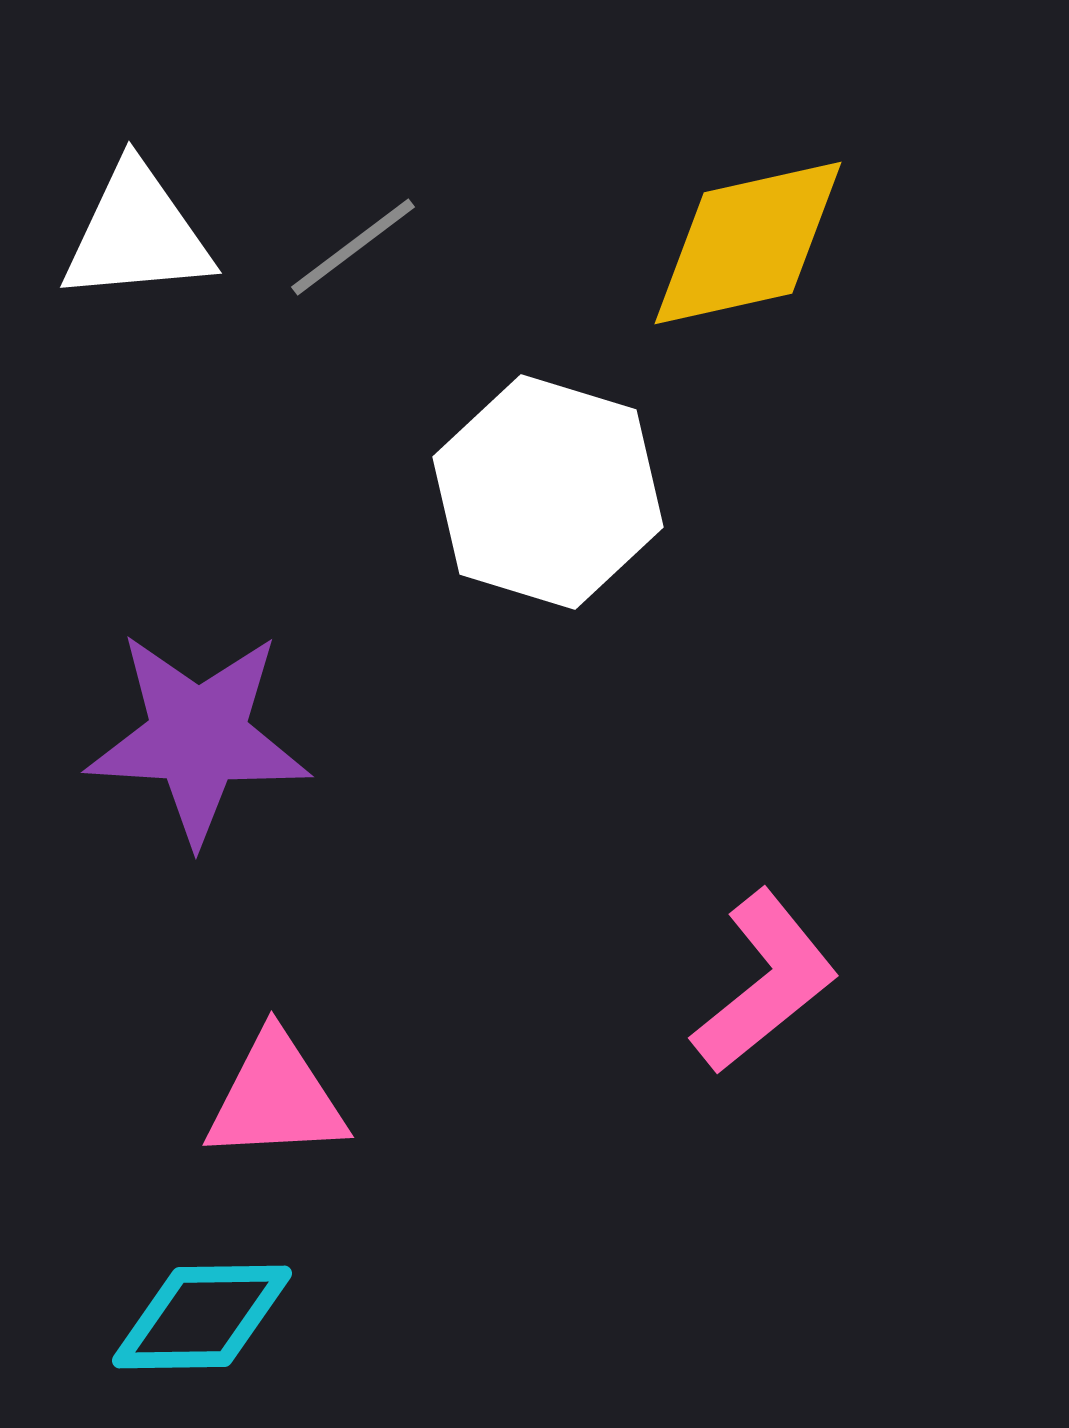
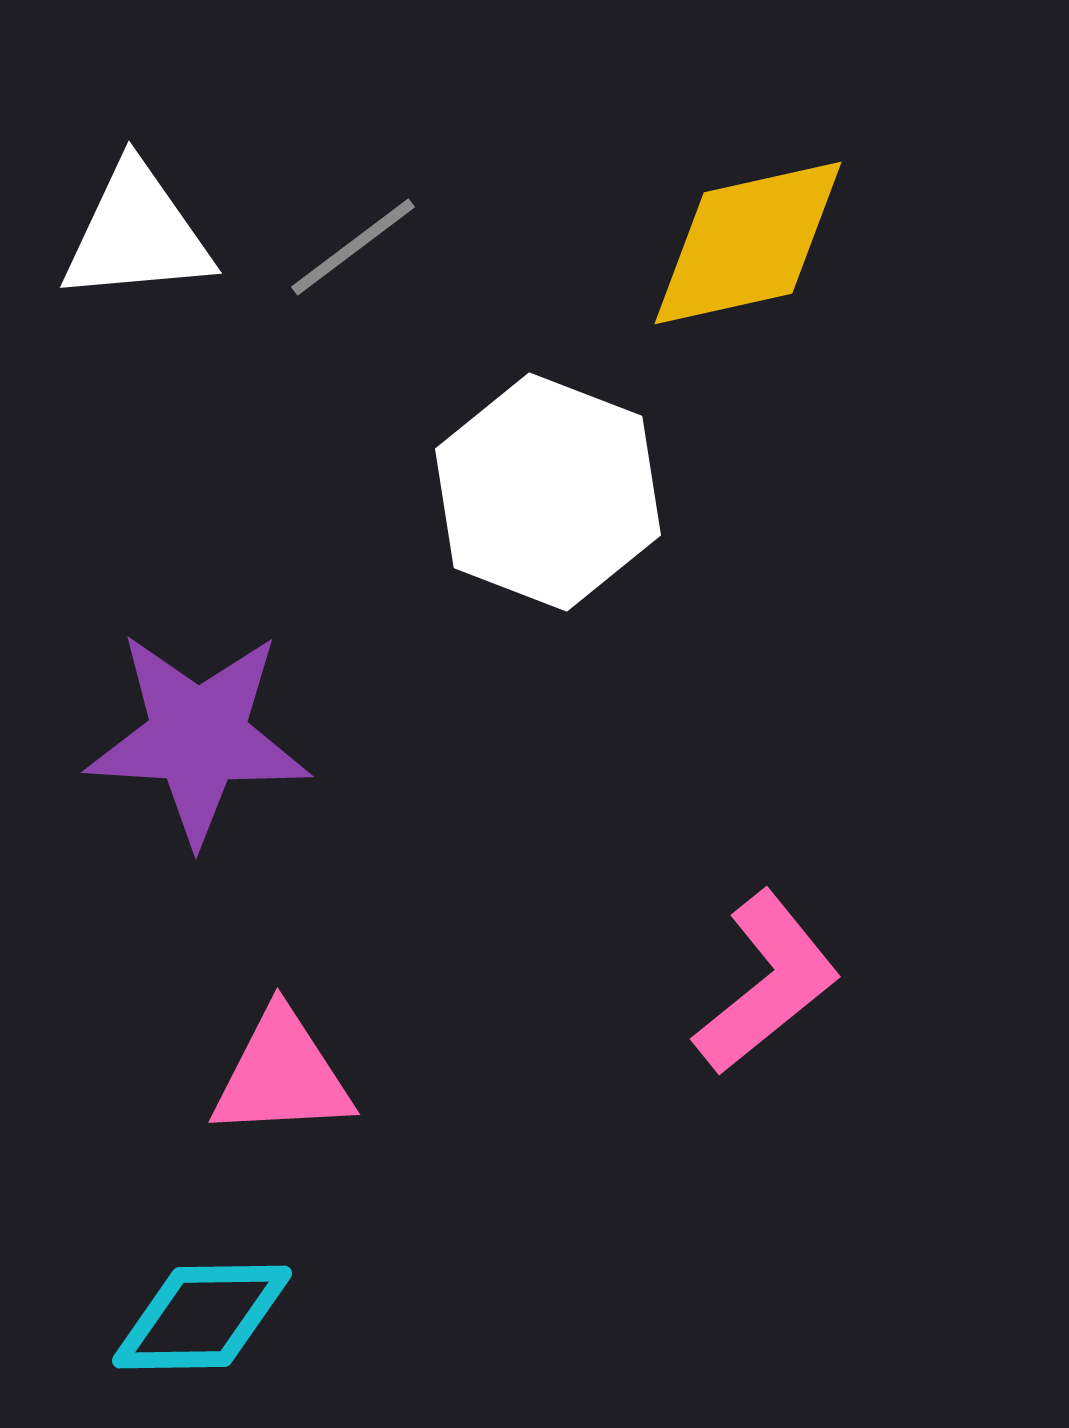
white hexagon: rotated 4 degrees clockwise
pink L-shape: moved 2 px right, 1 px down
pink triangle: moved 6 px right, 23 px up
